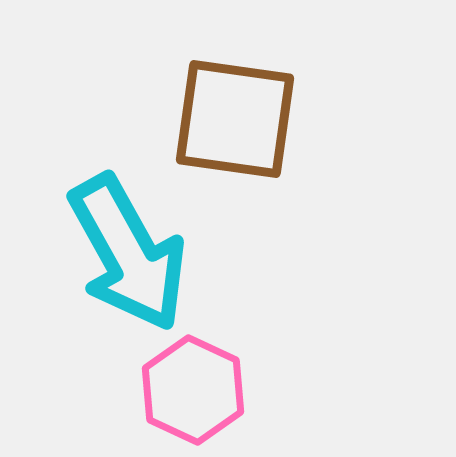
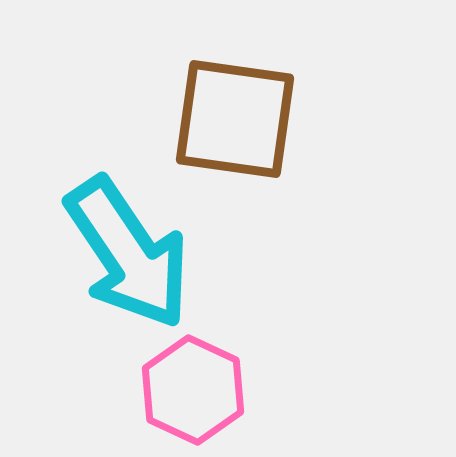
cyan arrow: rotated 5 degrees counterclockwise
